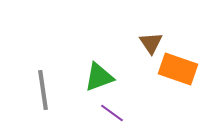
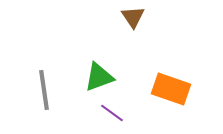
brown triangle: moved 18 px left, 26 px up
orange rectangle: moved 7 px left, 20 px down
gray line: moved 1 px right
